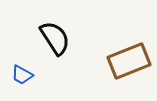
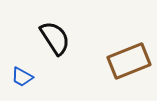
blue trapezoid: moved 2 px down
